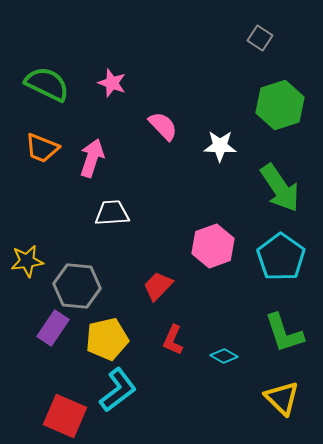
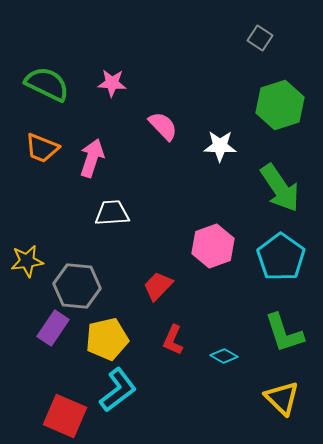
pink star: rotated 16 degrees counterclockwise
